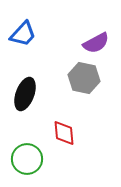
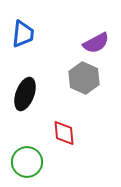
blue trapezoid: rotated 36 degrees counterclockwise
gray hexagon: rotated 12 degrees clockwise
green circle: moved 3 px down
